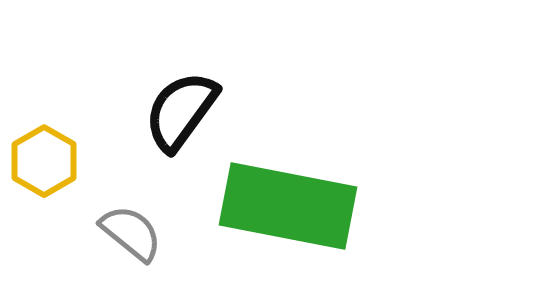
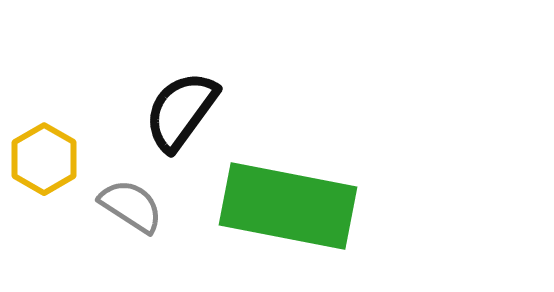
yellow hexagon: moved 2 px up
gray semicircle: moved 27 px up; rotated 6 degrees counterclockwise
